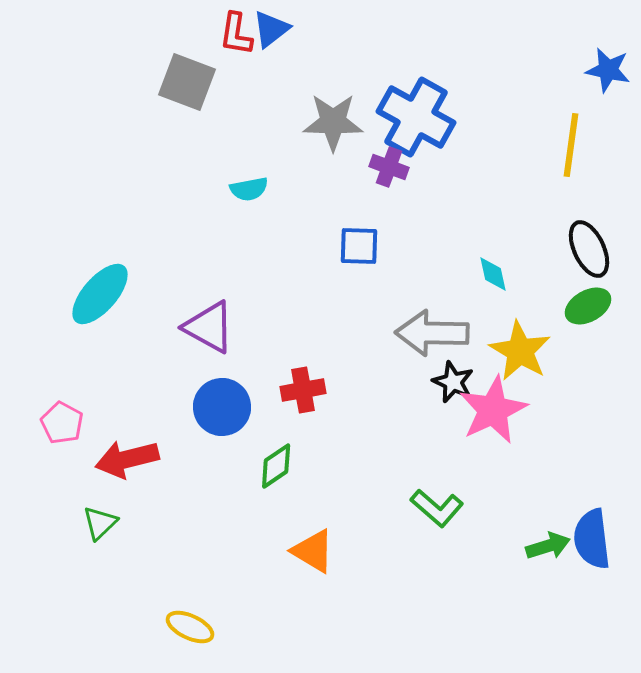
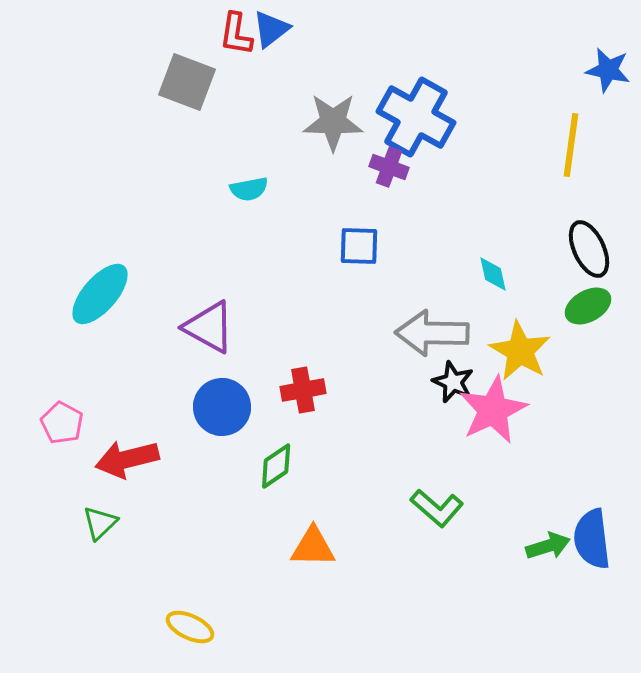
orange triangle: moved 4 px up; rotated 30 degrees counterclockwise
